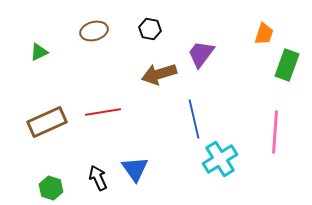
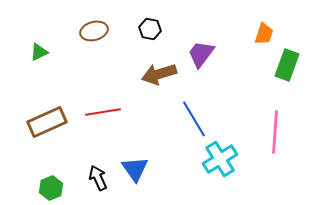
blue line: rotated 18 degrees counterclockwise
green hexagon: rotated 20 degrees clockwise
